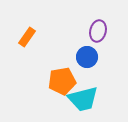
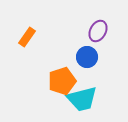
purple ellipse: rotated 15 degrees clockwise
orange pentagon: rotated 8 degrees counterclockwise
cyan trapezoid: moved 1 px left
